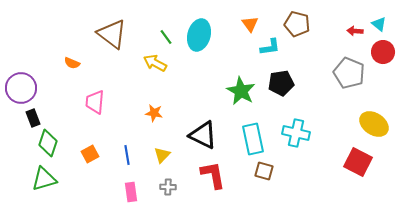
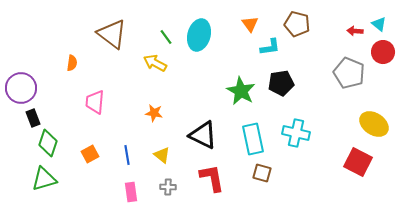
orange semicircle: rotated 105 degrees counterclockwise
yellow triangle: rotated 36 degrees counterclockwise
brown square: moved 2 px left, 2 px down
red L-shape: moved 1 px left, 3 px down
